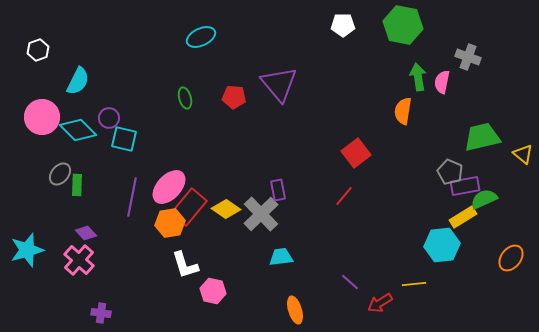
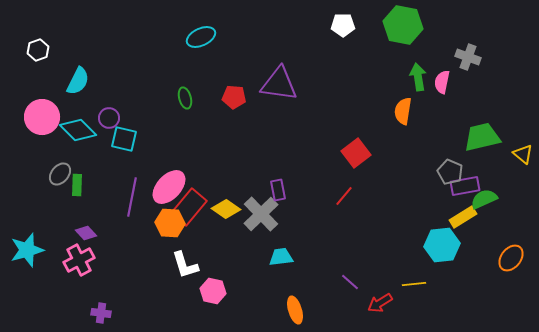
purple triangle at (279, 84): rotated 42 degrees counterclockwise
orange hexagon at (170, 223): rotated 12 degrees clockwise
pink cross at (79, 260): rotated 20 degrees clockwise
